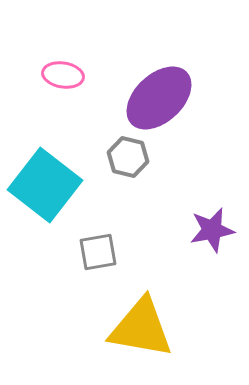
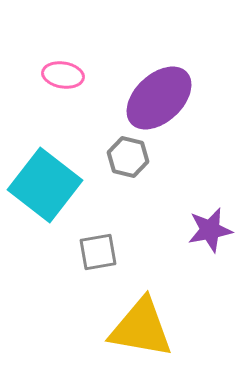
purple star: moved 2 px left
